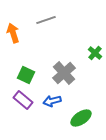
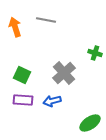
gray line: rotated 30 degrees clockwise
orange arrow: moved 2 px right, 6 px up
green cross: rotated 24 degrees counterclockwise
green square: moved 4 px left
purple rectangle: rotated 36 degrees counterclockwise
green ellipse: moved 9 px right, 5 px down
